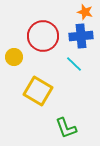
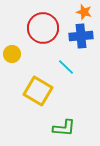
orange star: moved 1 px left
red circle: moved 8 px up
yellow circle: moved 2 px left, 3 px up
cyan line: moved 8 px left, 3 px down
green L-shape: moved 2 px left; rotated 65 degrees counterclockwise
